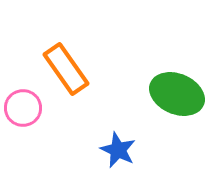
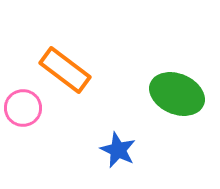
orange rectangle: moved 1 px left, 1 px down; rotated 18 degrees counterclockwise
